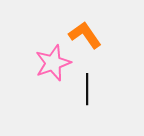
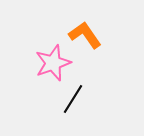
black line: moved 14 px left, 10 px down; rotated 32 degrees clockwise
